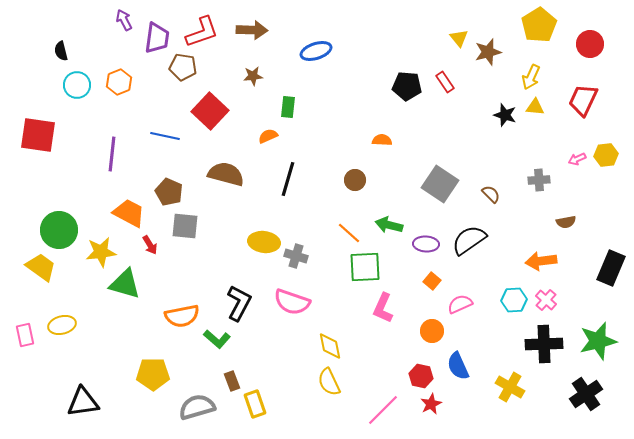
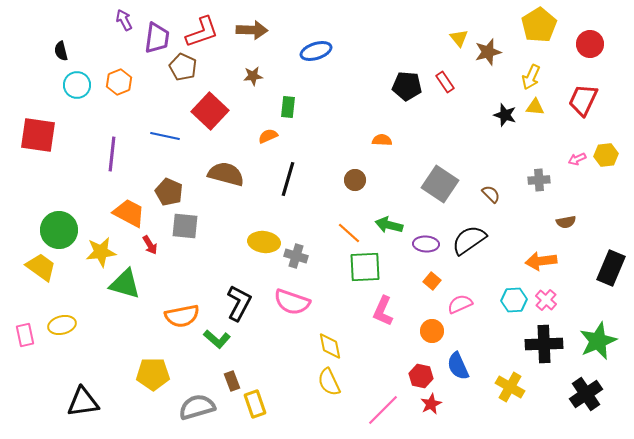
brown pentagon at (183, 67): rotated 16 degrees clockwise
pink L-shape at (383, 308): moved 3 px down
green star at (598, 341): rotated 9 degrees counterclockwise
